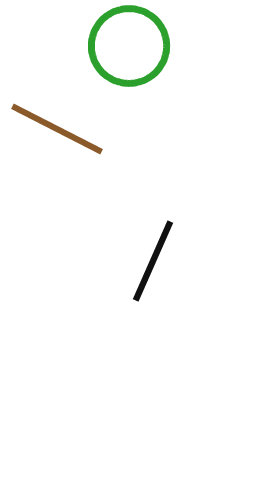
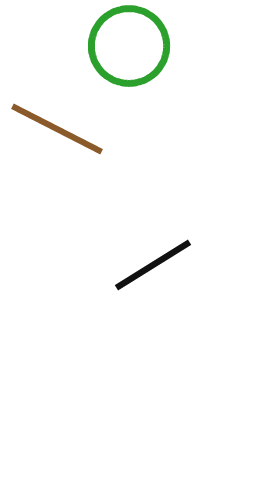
black line: moved 4 px down; rotated 34 degrees clockwise
